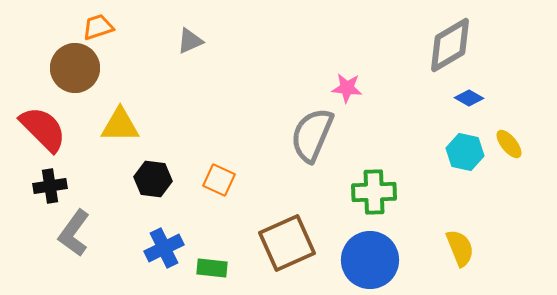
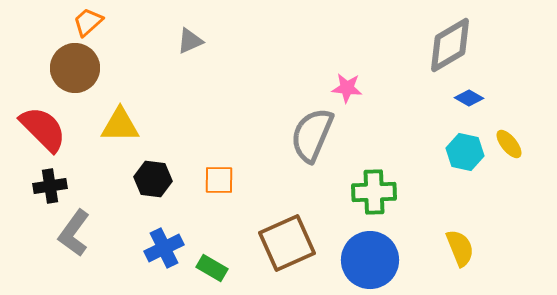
orange trapezoid: moved 10 px left, 5 px up; rotated 24 degrees counterclockwise
orange square: rotated 24 degrees counterclockwise
green rectangle: rotated 24 degrees clockwise
